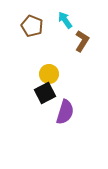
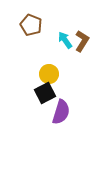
cyan arrow: moved 20 px down
brown pentagon: moved 1 px left, 1 px up
purple semicircle: moved 4 px left
